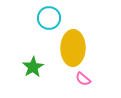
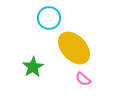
yellow ellipse: moved 1 px right; rotated 44 degrees counterclockwise
